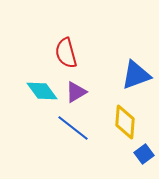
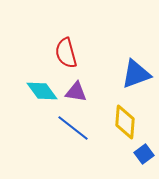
blue triangle: moved 1 px up
purple triangle: rotated 40 degrees clockwise
